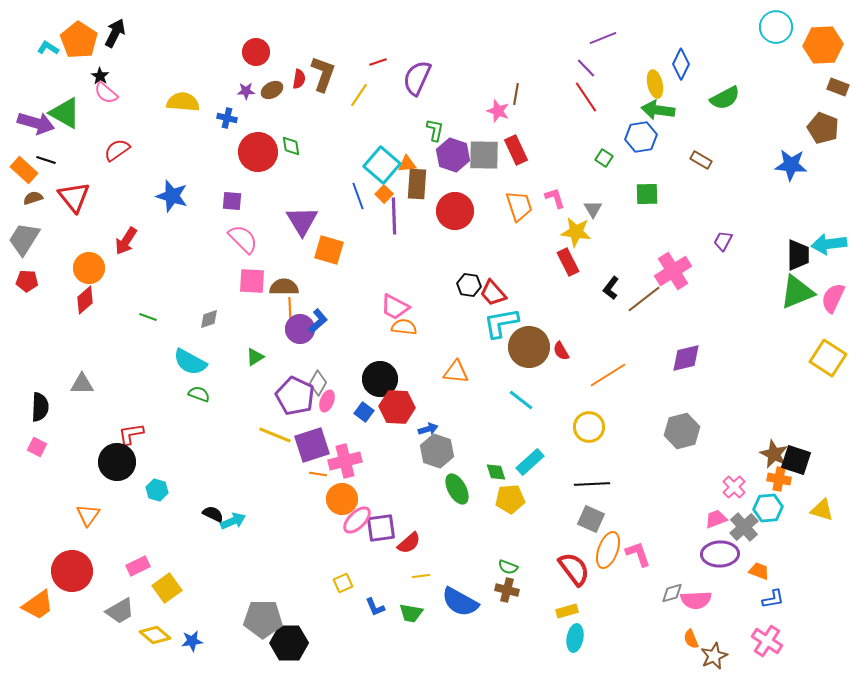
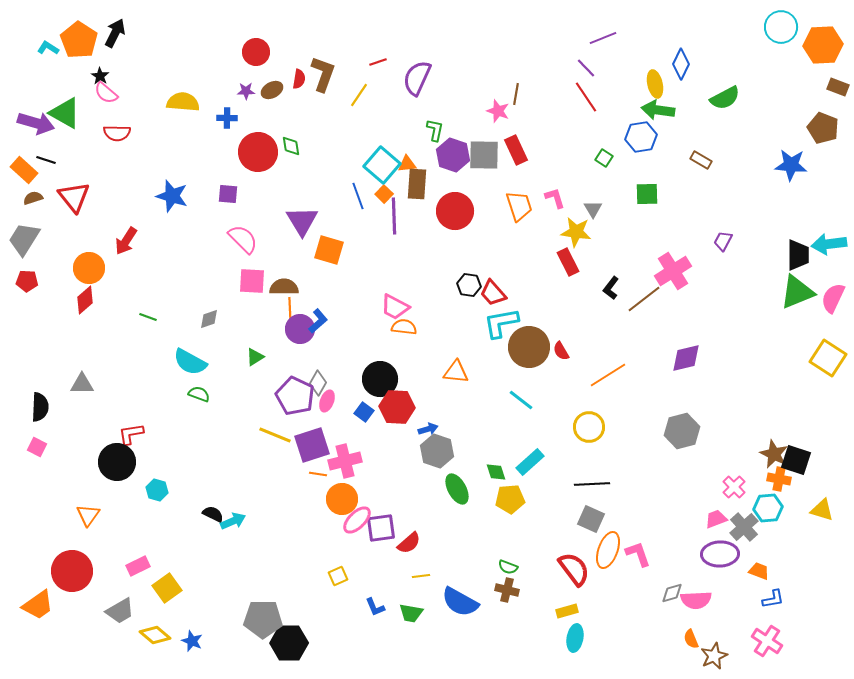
cyan circle at (776, 27): moved 5 px right
blue cross at (227, 118): rotated 12 degrees counterclockwise
red semicircle at (117, 150): moved 17 px up; rotated 144 degrees counterclockwise
purple square at (232, 201): moved 4 px left, 7 px up
yellow square at (343, 583): moved 5 px left, 7 px up
blue star at (192, 641): rotated 30 degrees clockwise
